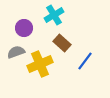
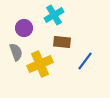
brown rectangle: moved 1 px up; rotated 36 degrees counterclockwise
gray semicircle: rotated 90 degrees clockwise
